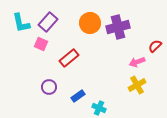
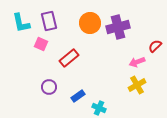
purple rectangle: moved 1 px right, 1 px up; rotated 54 degrees counterclockwise
